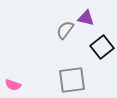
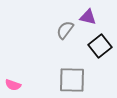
purple triangle: moved 2 px right, 1 px up
black square: moved 2 px left, 1 px up
gray square: rotated 8 degrees clockwise
